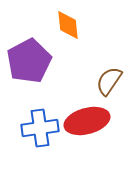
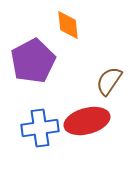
purple pentagon: moved 4 px right
